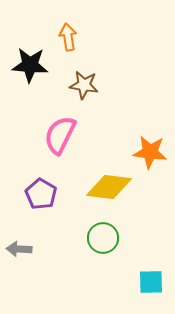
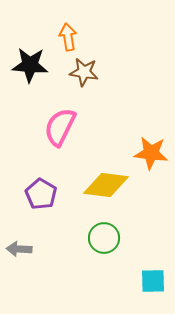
brown star: moved 13 px up
pink semicircle: moved 8 px up
orange star: moved 1 px right, 1 px down
yellow diamond: moved 3 px left, 2 px up
green circle: moved 1 px right
cyan square: moved 2 px right, 1 px up
